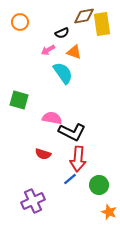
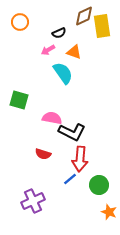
brown diamond: rotated 15 degrees counterclockwise
yellow rectangle: moved 2 px down
black semicircle: moved 3 px left
red arrow: moved 2 px right
